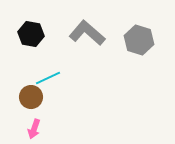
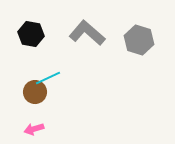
brown circle: moved 4 px right, 5 px up
pink arrow: rotated 54 degrees clockwise
